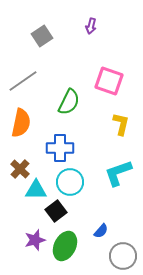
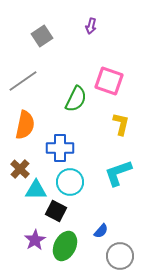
green semicircle: moved 7 px right, 3 px up
orange semicircle: moved 4 px right, 2 px down
black square: rotated 25 degrees counterclockwise
purple star: rotated 15 degrees counterclockwise
gray circle: moved 3 px left
